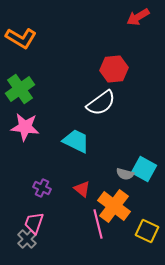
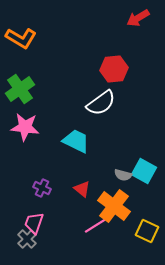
red arrow: moved 1 px down
cyan square: moved 2 px down
gray semicircle: moved 2 px left, 1 px down
pink line: rotated 72 degrees clockwise
